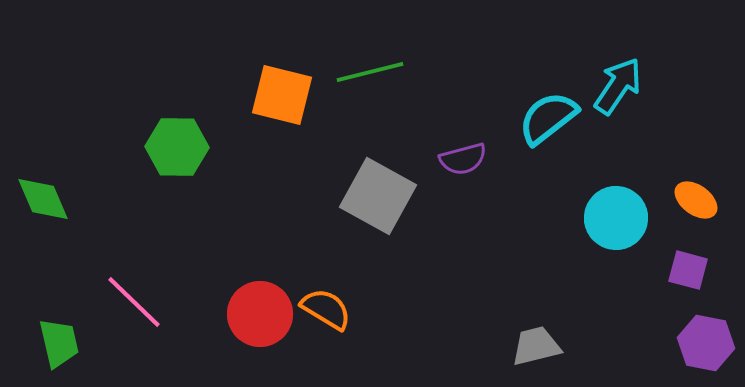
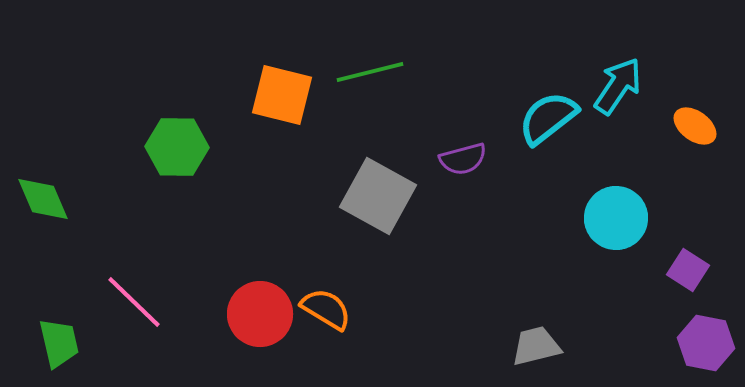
orange ellipse: moved 1 px left, 74 px up
purple square: rotated 18 degrees clockwise
